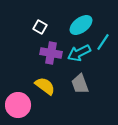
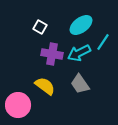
purple cross: moved 1 px right, 1 px down
gray trapezoid: rotated 15 degrees counterclockwise
